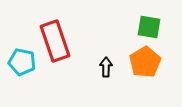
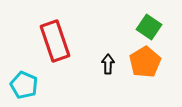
green square: rotated 25 degrees clockwise
cyan pentagon: moved 2 px right, 23 px down; rotated 12 degrees clockwise
black arrow: moved 2 px right, 3 px up
